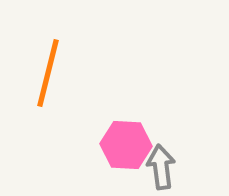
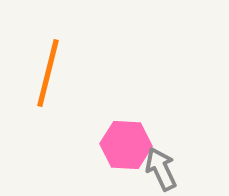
gray arrow: moved 2 px down; rotated 18 degrees counterclockwise
